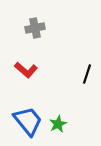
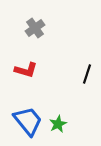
gray cross: rotated 24 degrees counterclockwise
red L-shape: rotated 25 degrees counterclockwise
